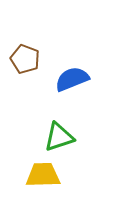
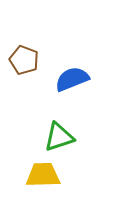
brown pentagon: moved 1 px left, 1 px down
